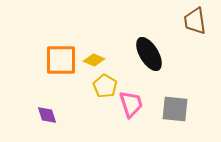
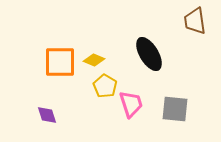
orange square: moved 1 px left, 2 px down
